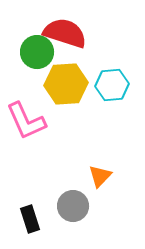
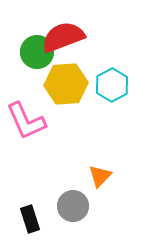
red semicircle: moved 2 px left, 4 px down; rotated 39 degrees counterclockwise
cyan hexagon: rotated 24 degrees counterclockwise
